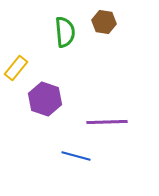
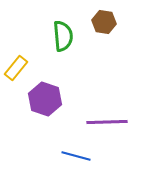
green semicircle: moved 2 px left, 4 px down
